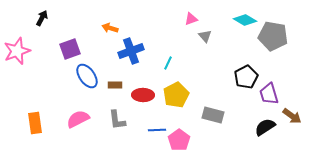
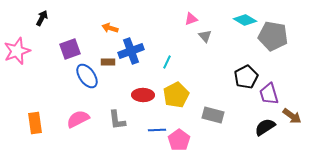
cyan line: moved 1 px left, 1 px up
brown rectangle: moved 7 px left, 23 px up
